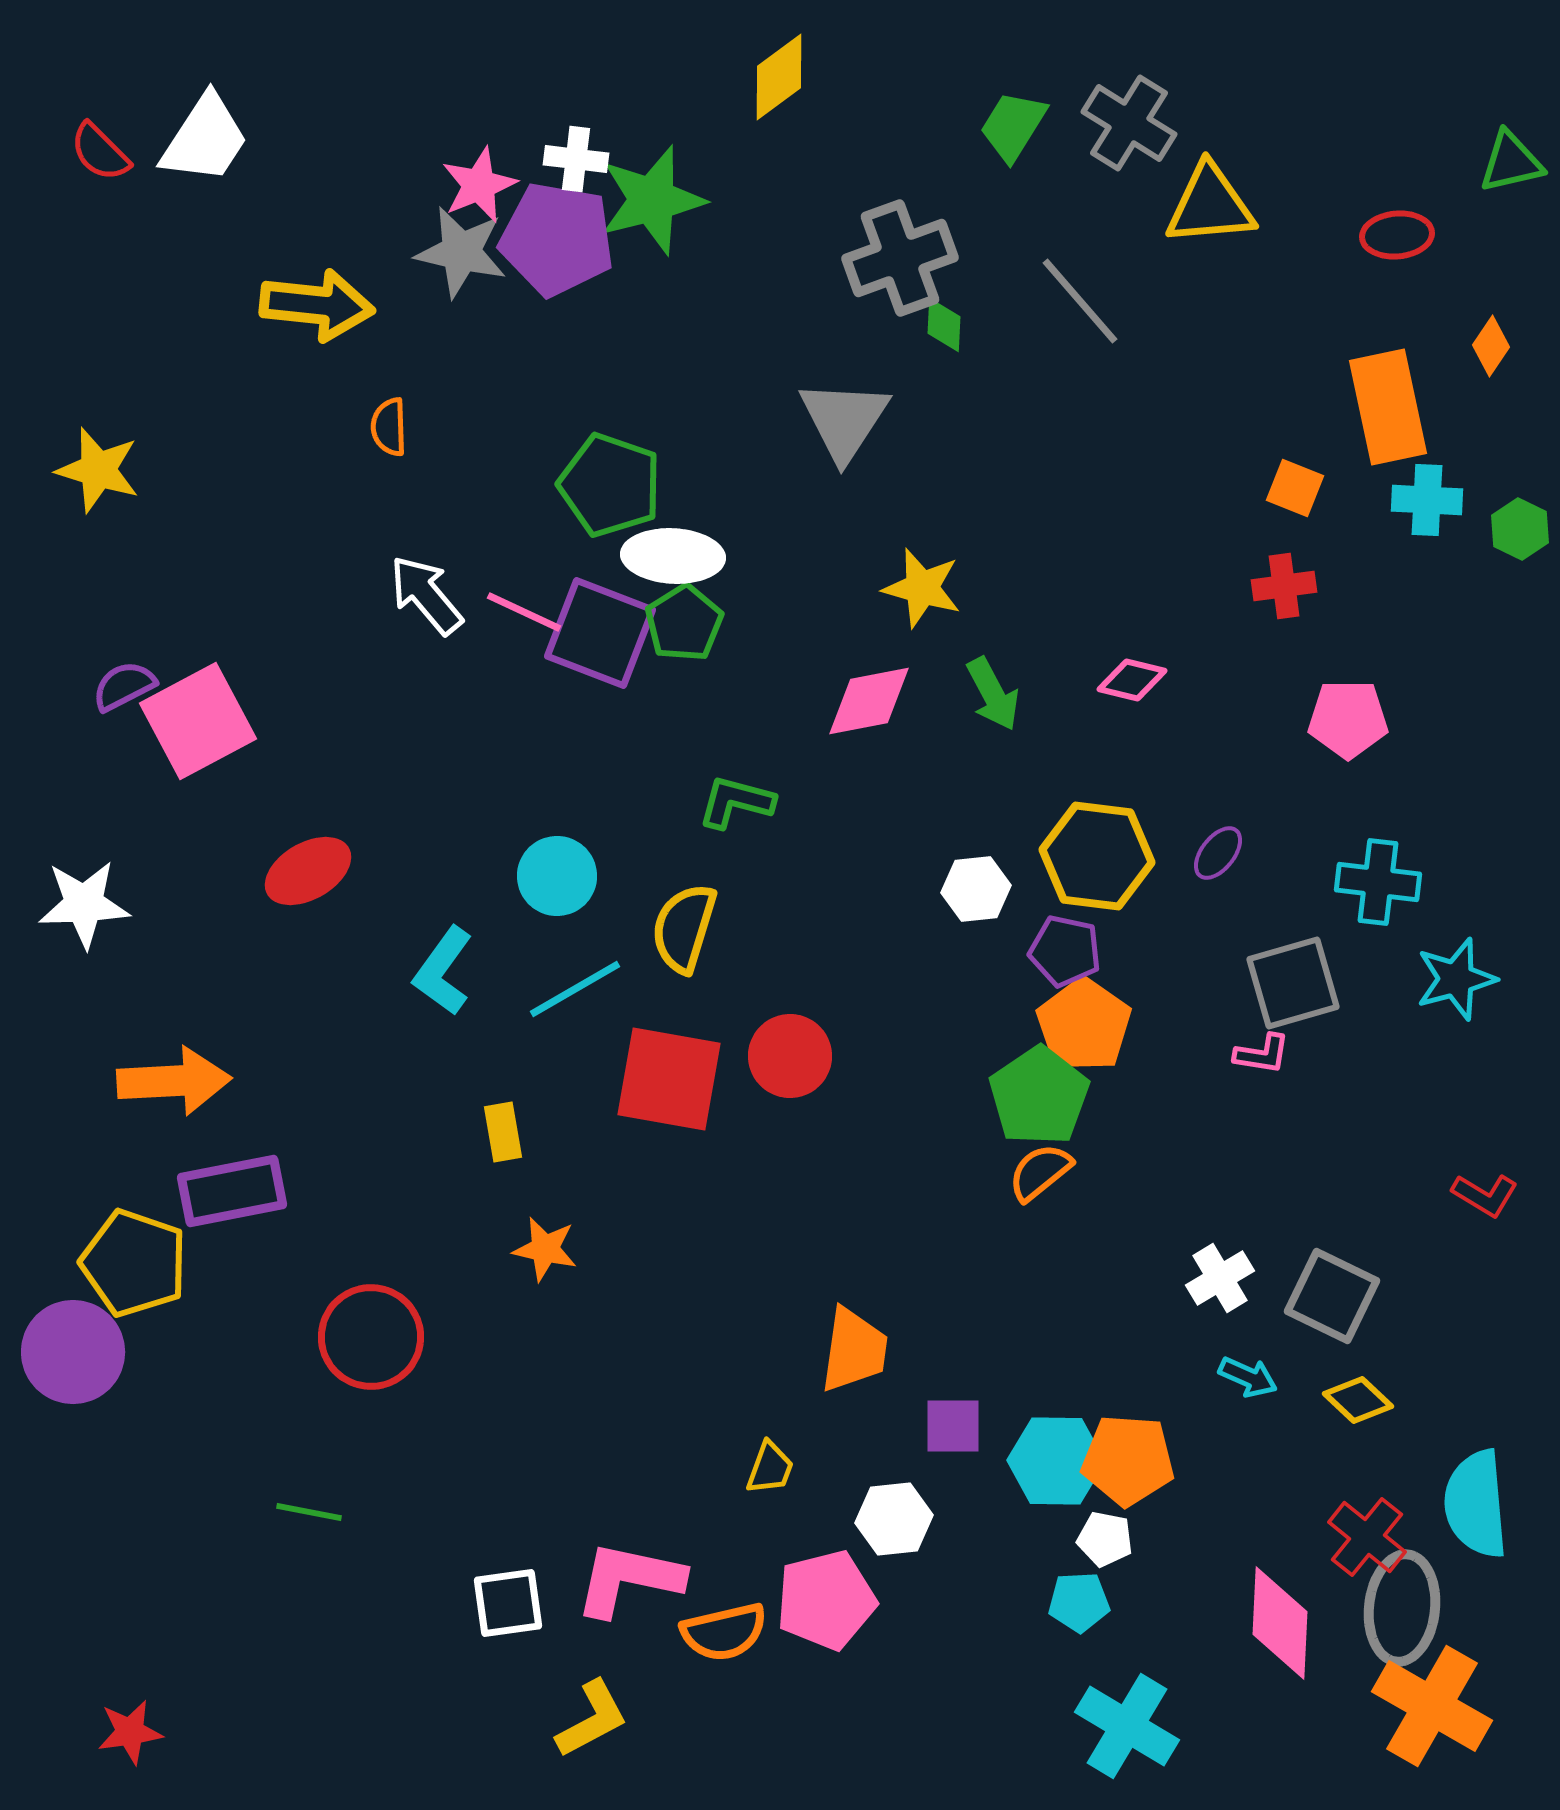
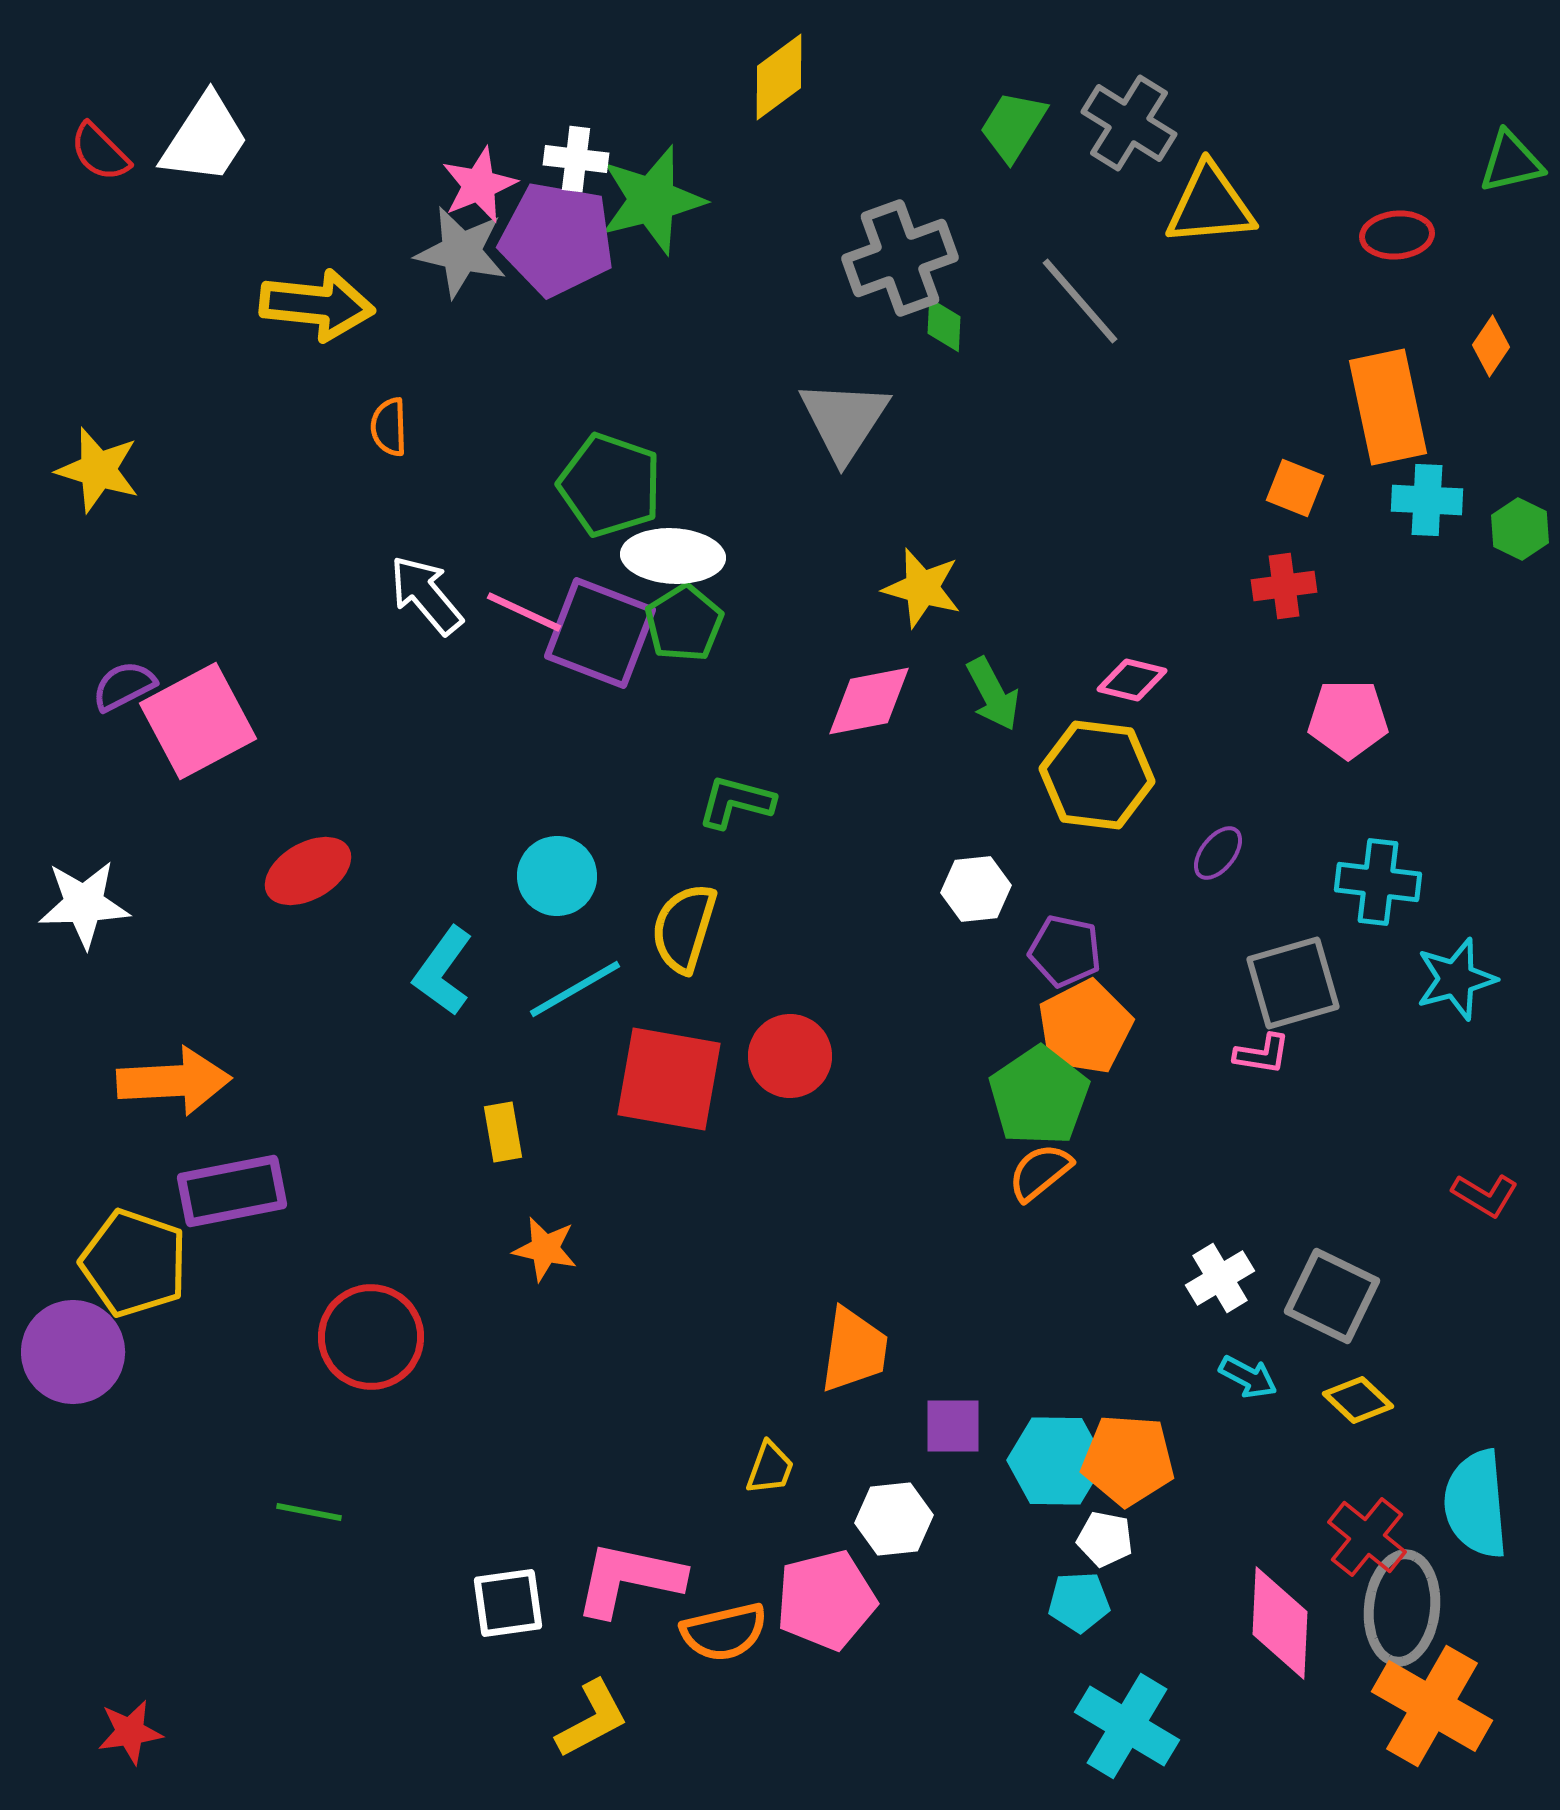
yellow hexagon at (1097, 856): moved 81 px up
orange pentagon at (1084, 1025): moved 1 px right, 2 px down; rotated 10 degrees clockwise
cyan arrow at (1248, 1377): rotated 4 degrees clockwise
